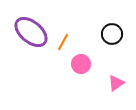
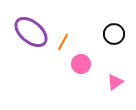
black circle: moved 2 px right
pink triangle: moved 1 px left, 1 px up
